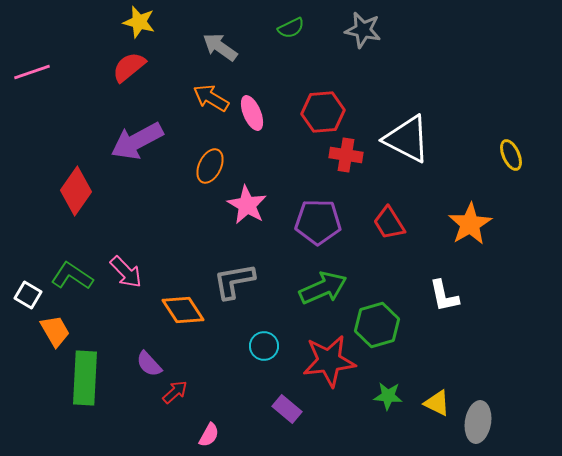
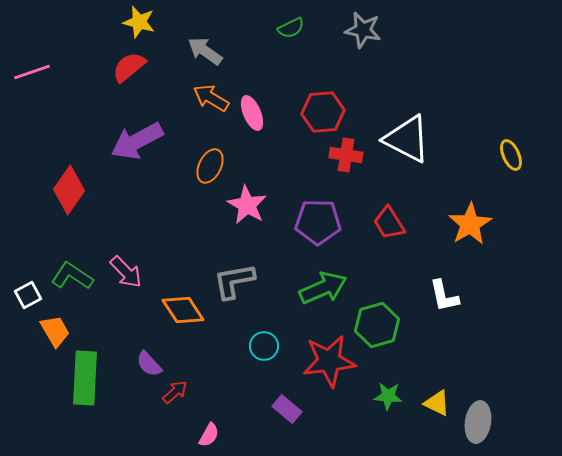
gray arrow: moved 15 px left, 4 px down
red diamond: moved 7 px left, 1 px up
white square: rotated 32 degrees clockwise
